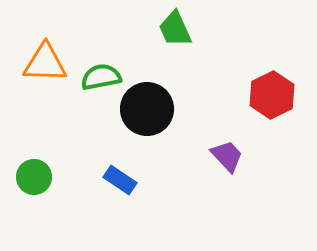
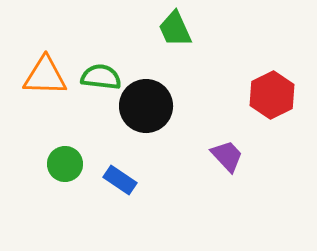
orange triangle: moved 13 px down
green semicircle: rotated 18 degrees clockwise
black circle: moved 1 px left, 3 px up
green circle: moved 31 px right, 13 px up
